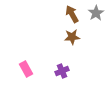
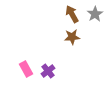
gray star: moved 1 px left, 1 px down
purple cross: moved 14 px left; rotated 16 degrees counterclockwise
